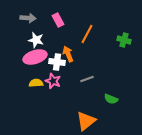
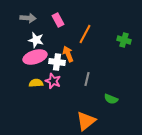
orange line: moved 2 px left
gray line: rotated 56 degrees counterclockwise
